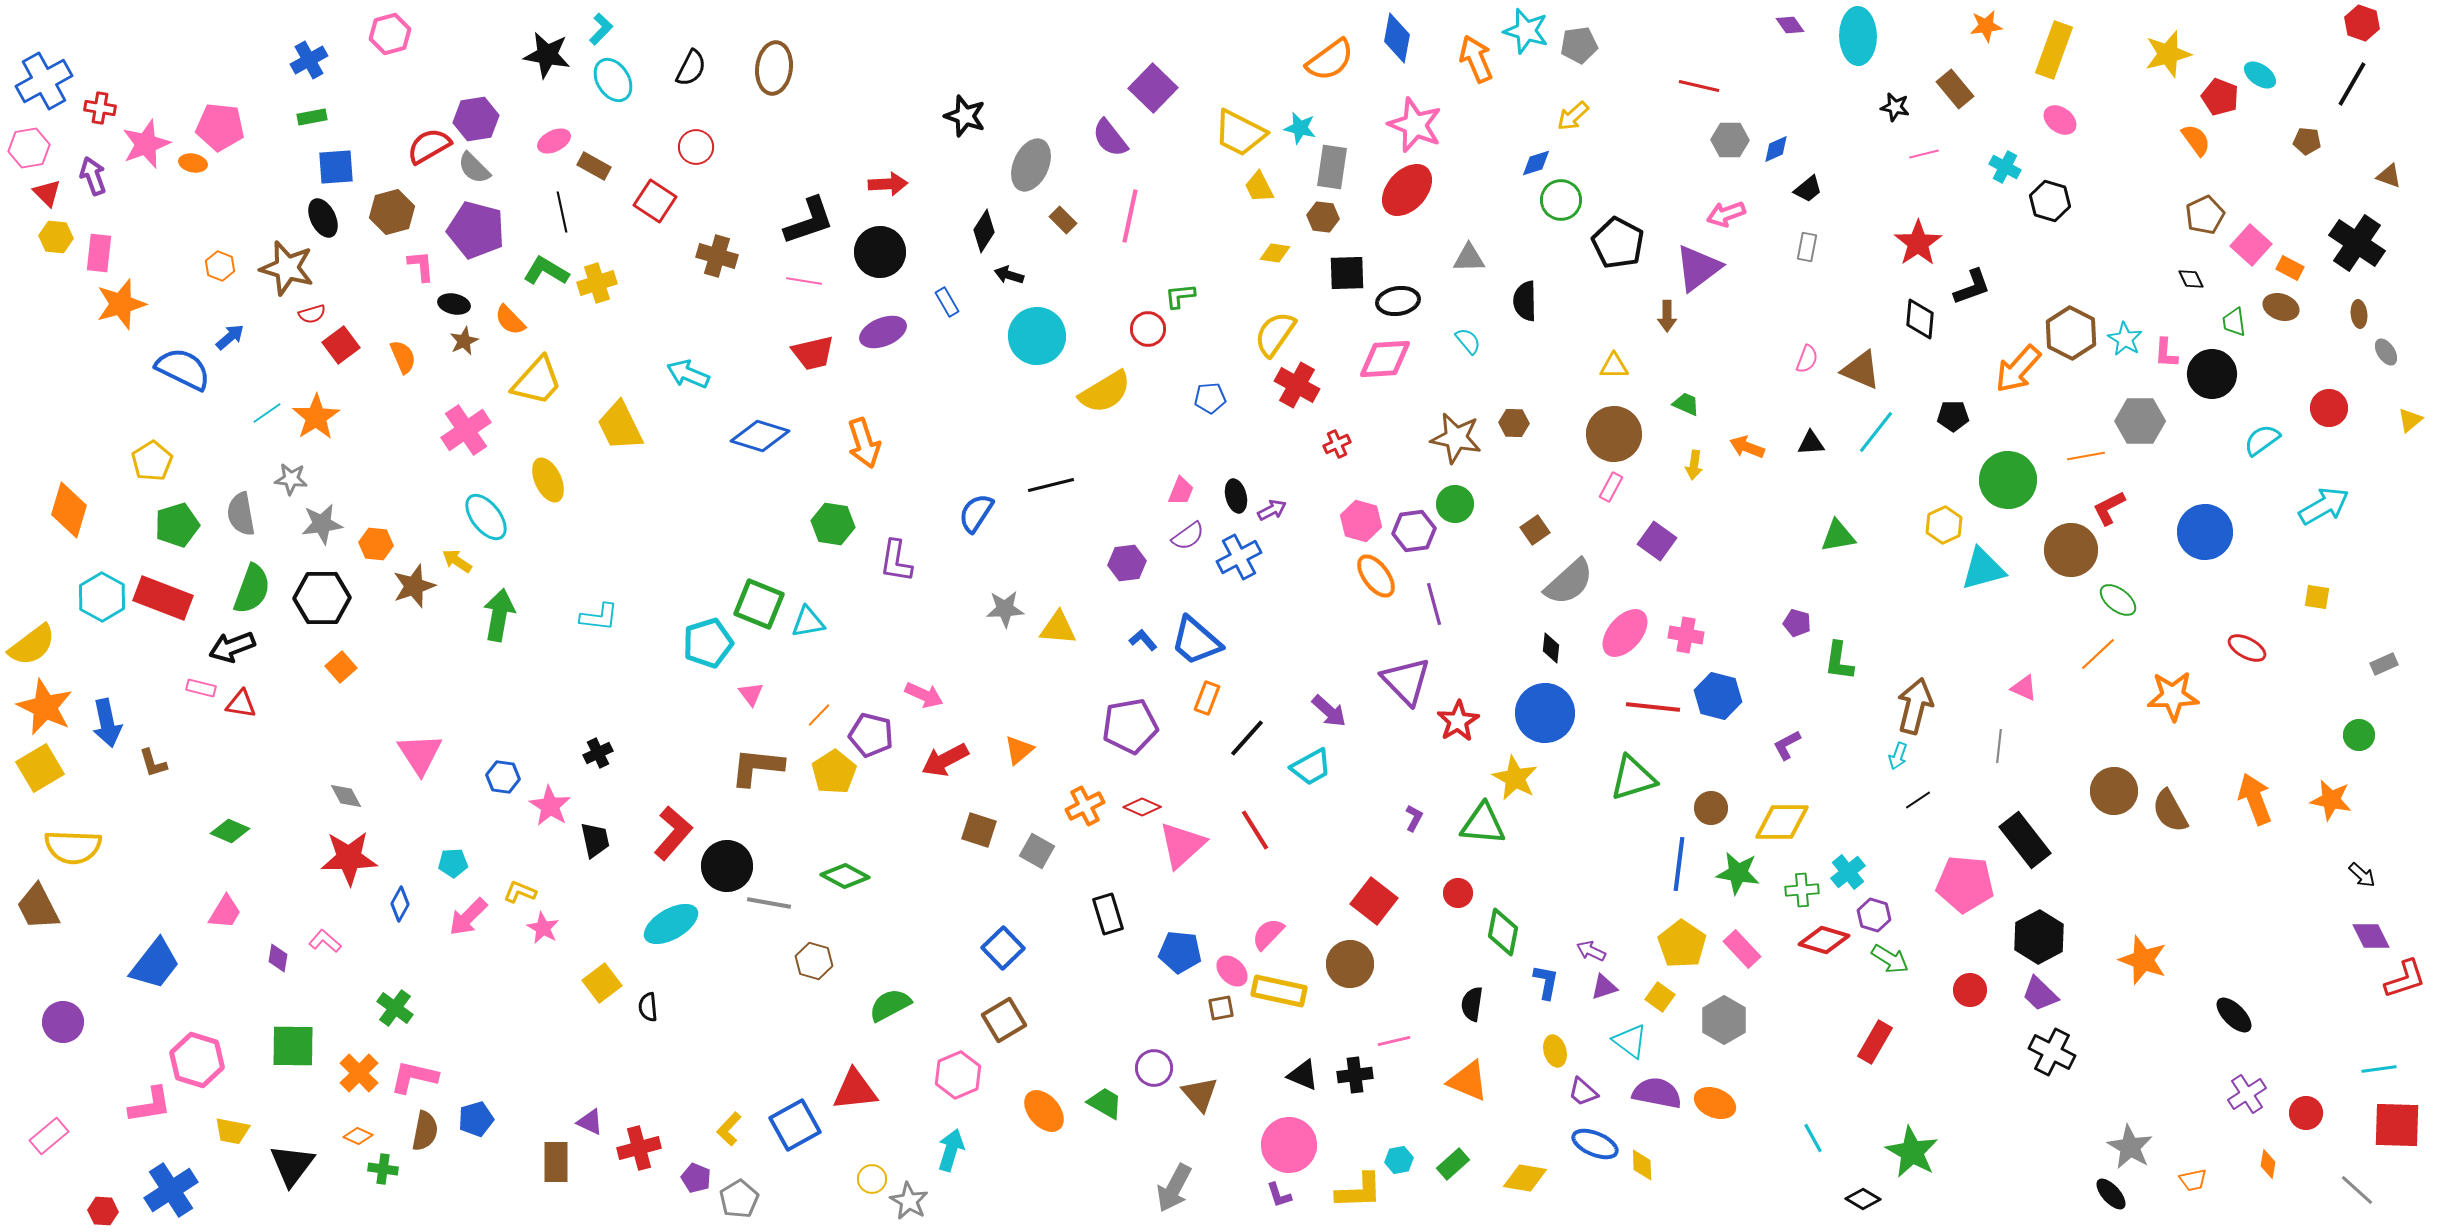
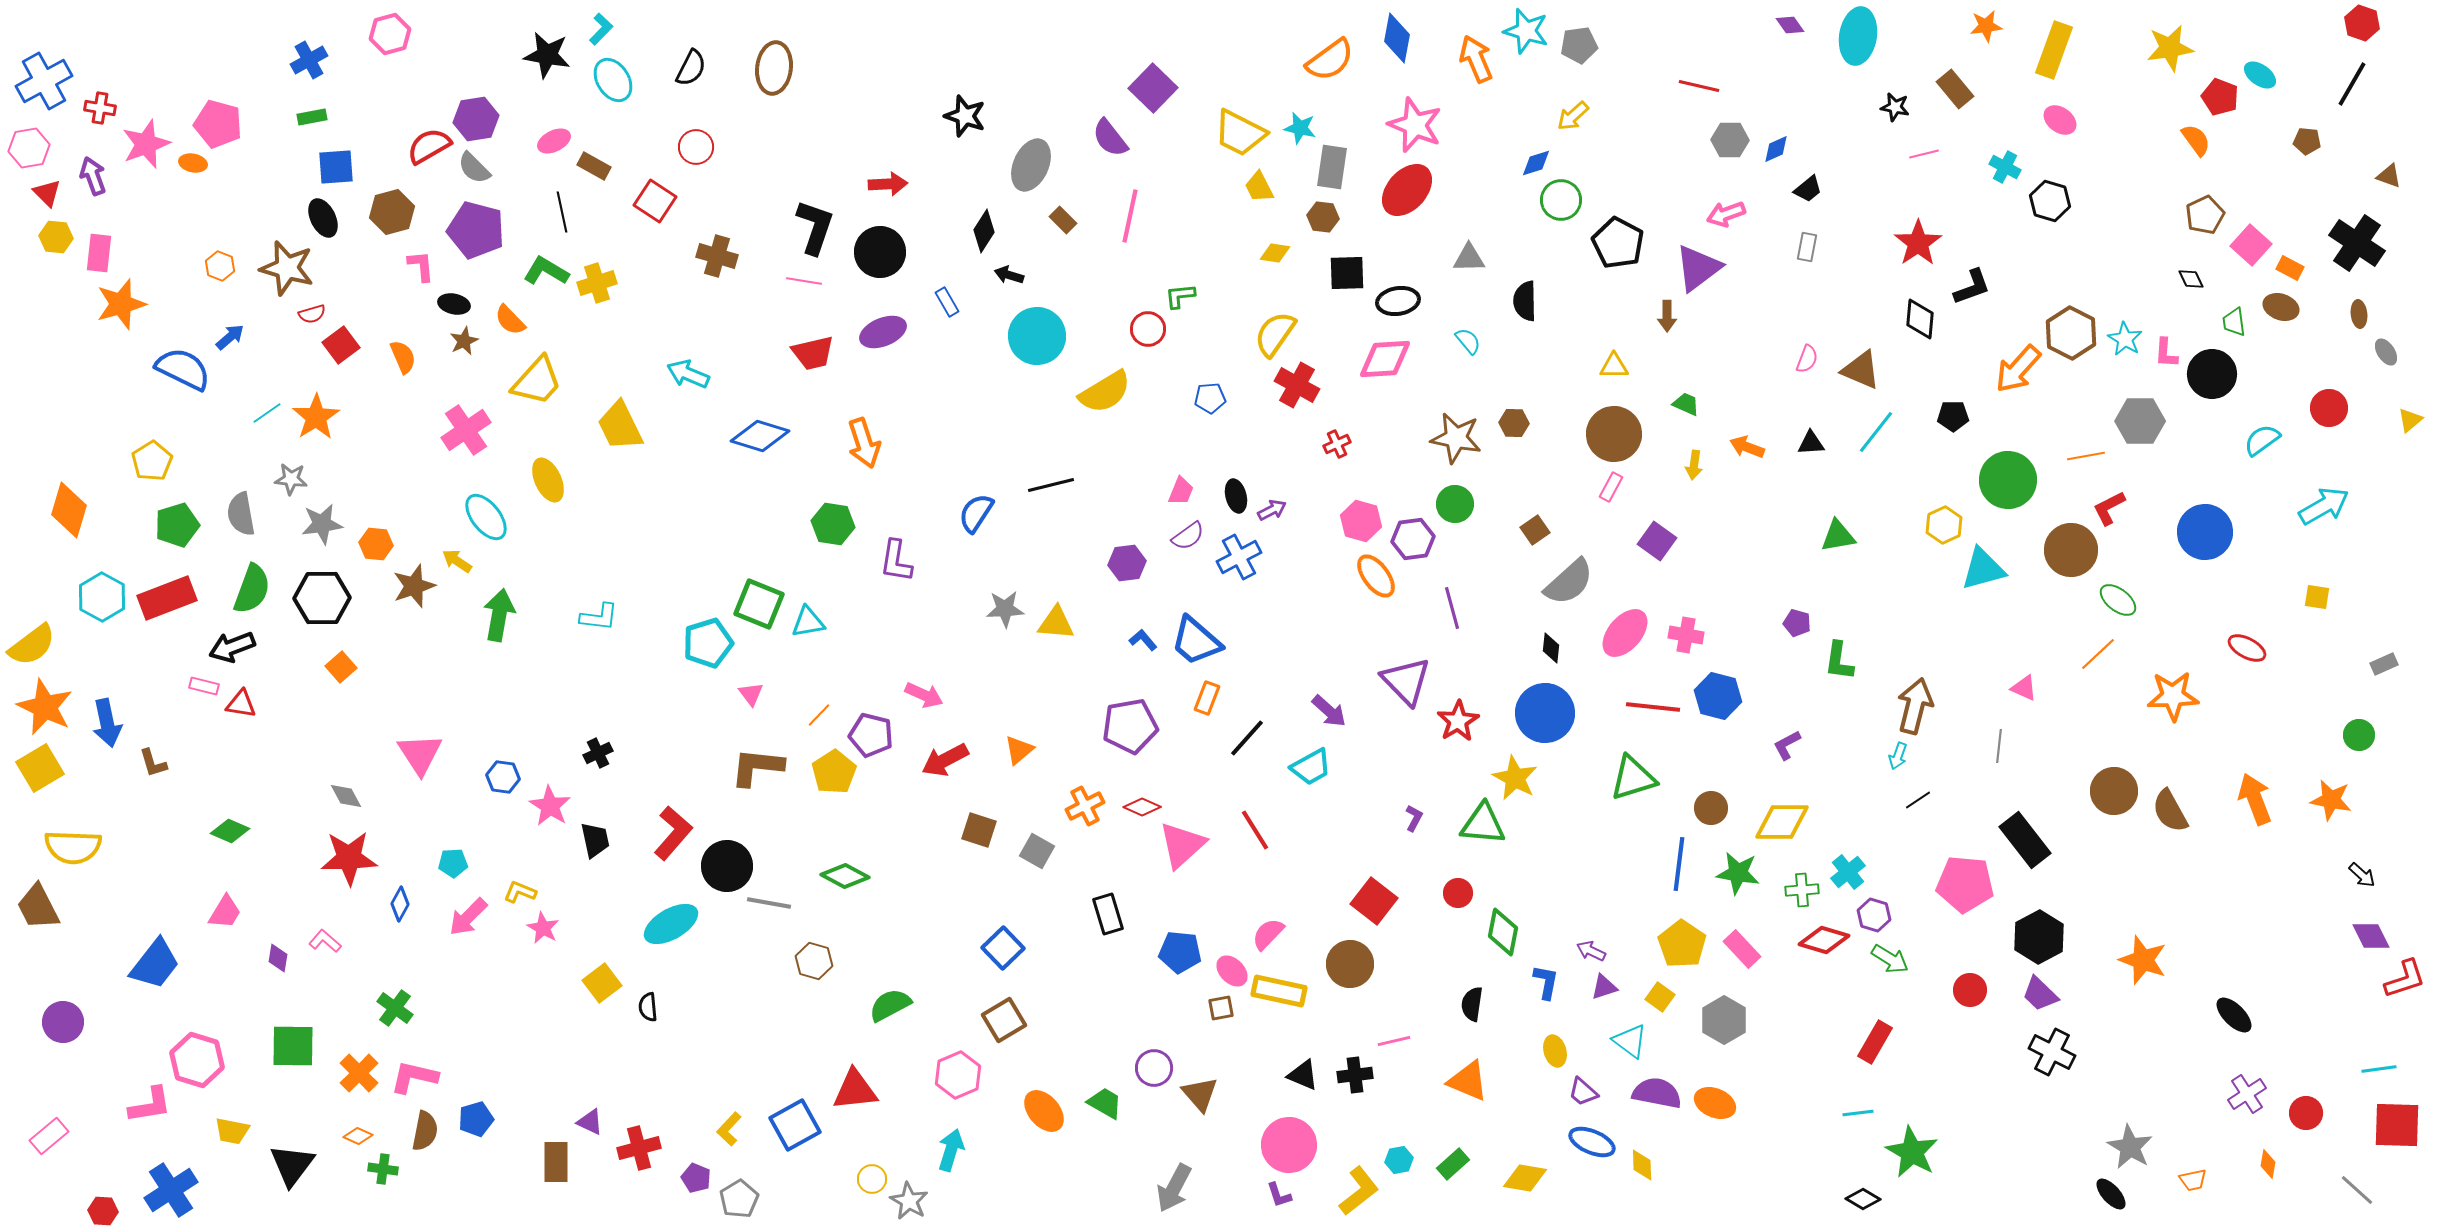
cyan ellipse at (1858, 36): rotated 10 degrees clockwise
yellow star at (2168, 54): moved 2 px right, 6 px up; rotated 6 degrees clockwise
pink pentagon at (220, 127): moved 2 px left, 3 px up; rotated 9 degrees clockwise
black L-shape at (809, 221): moved 6 px right, 6 px down; rotated 52 degrees counterclockwise
purple hexagon at (1414, 531): moved 1 px left, 8 px down
red rectangle at (163, 598): moved 4 px right; rotated 42 degrees counterclockwise
purple line at (1434, 604): moved 18 px right, 4 px down
yellow triangle at (1058, 628): moved 2 px left, 5 px up
pink rectangle at (201, 688): moved 3 px right, 2 px up
cyan line at (1813, 1138): moved 45 px right, 25 px up; rotated 68 degrees counterclockwise
blue ellipse at (1595, 1144): moved 3 px left, 2 px up
yellow L-shape at (1359, 1191): rotated 36 degrees counterclockwise
